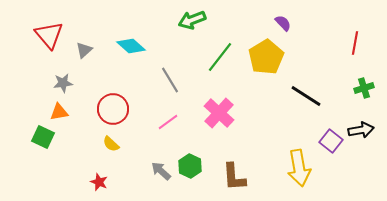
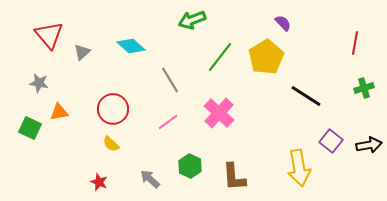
gray triangle: moved 2 px left, 2 px down
gray star: moved 24 px left; rotated 18 degrees clockwise
black arrow: moved 8 px right, 15 px down
green square: moved 13 px left, 9 px up
gray arrow: moved 11 px left, 8 px down
